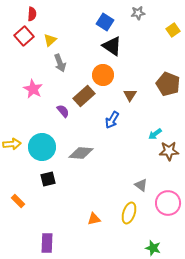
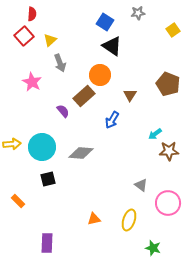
orange circle: moved 3 px left
pink star: moved 1 px left, 7 px up
yellow ellipse: moved 7 px down
